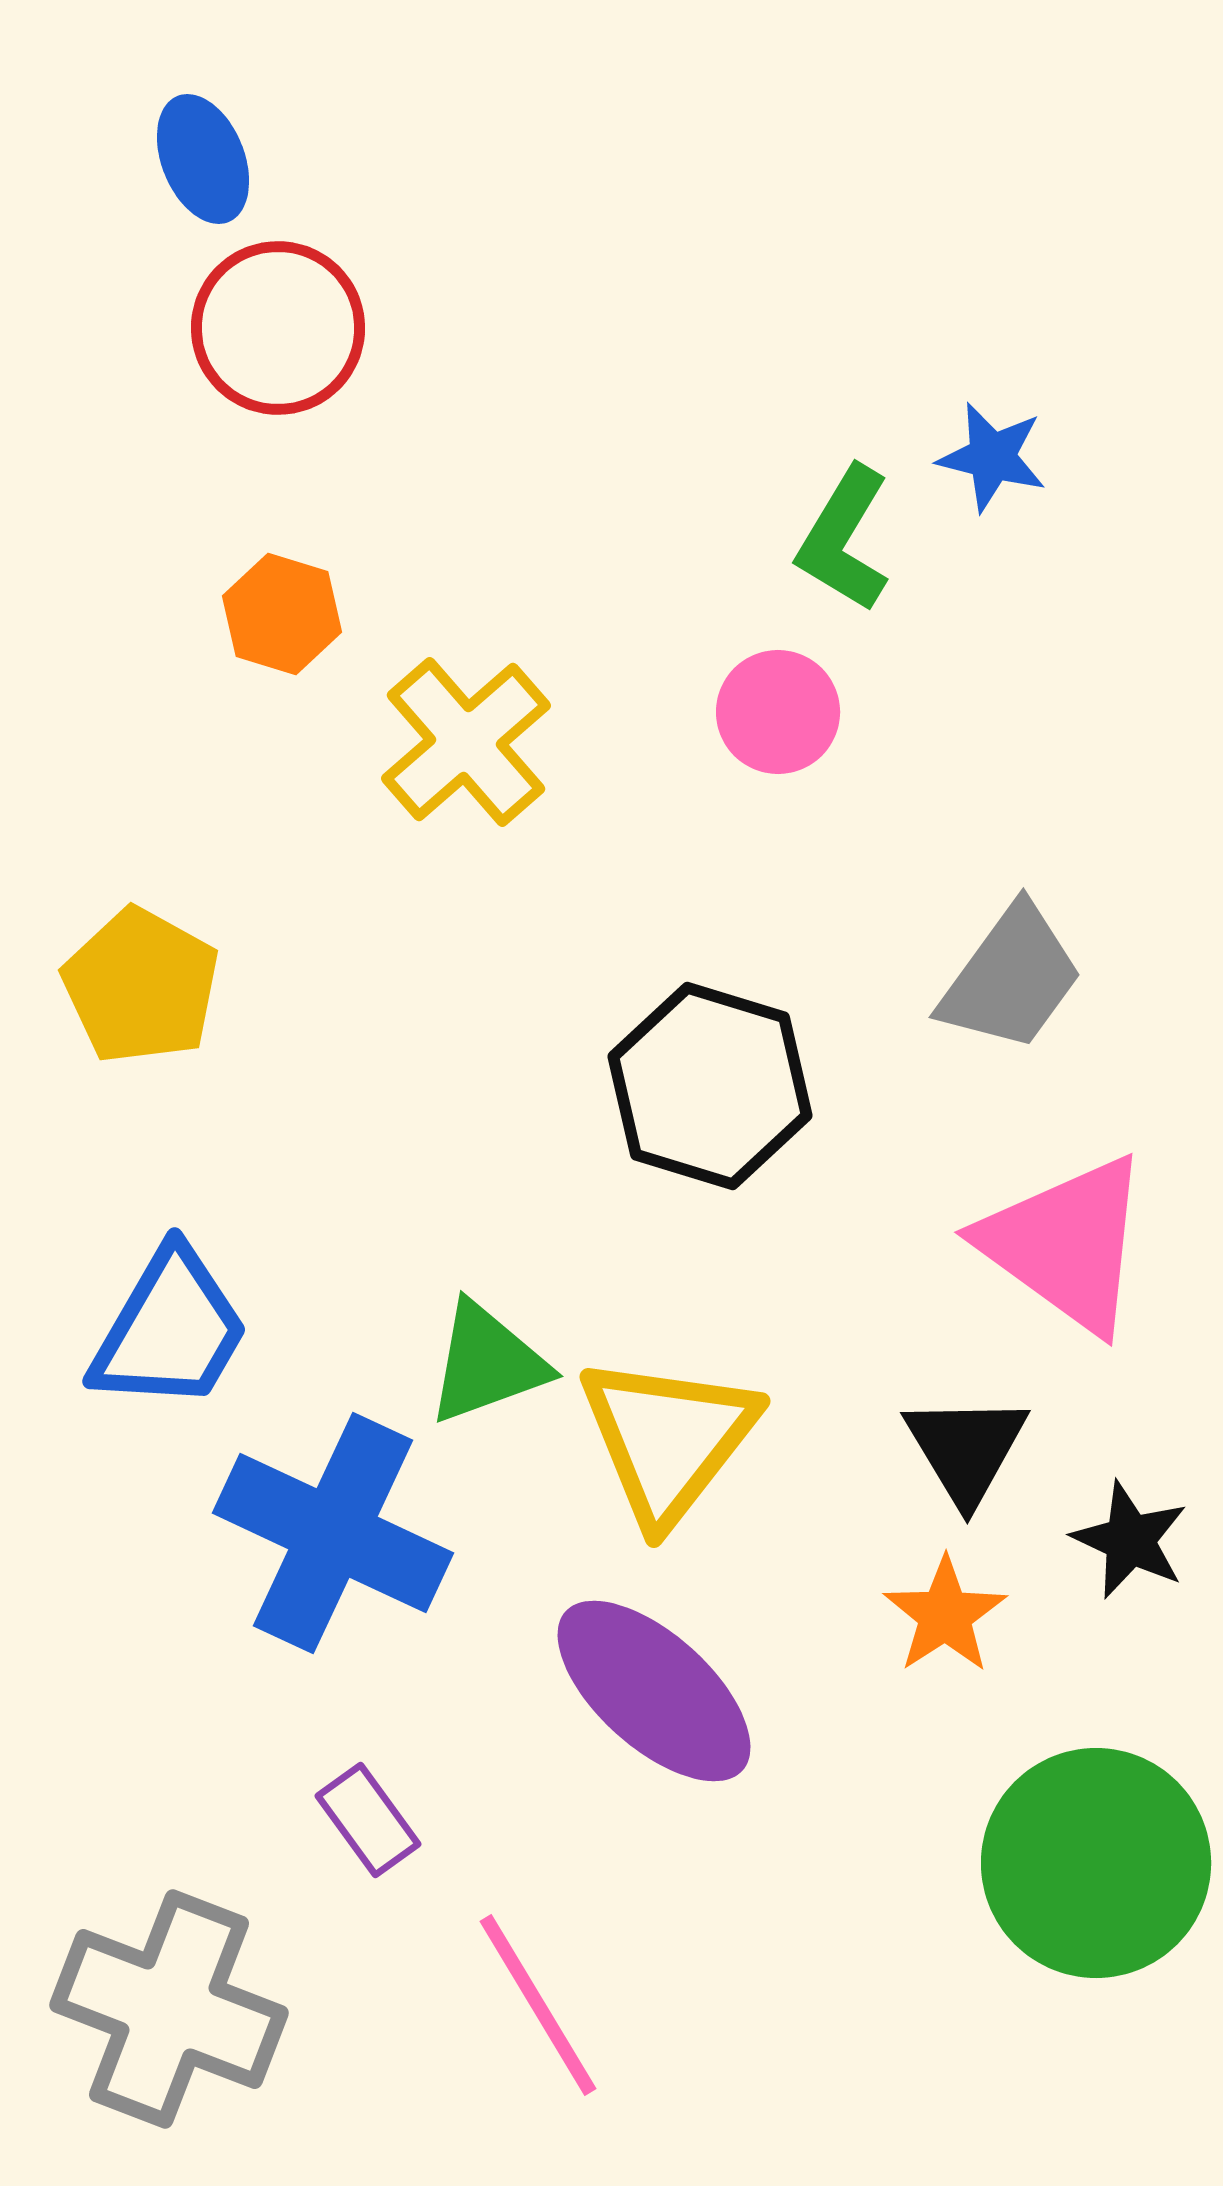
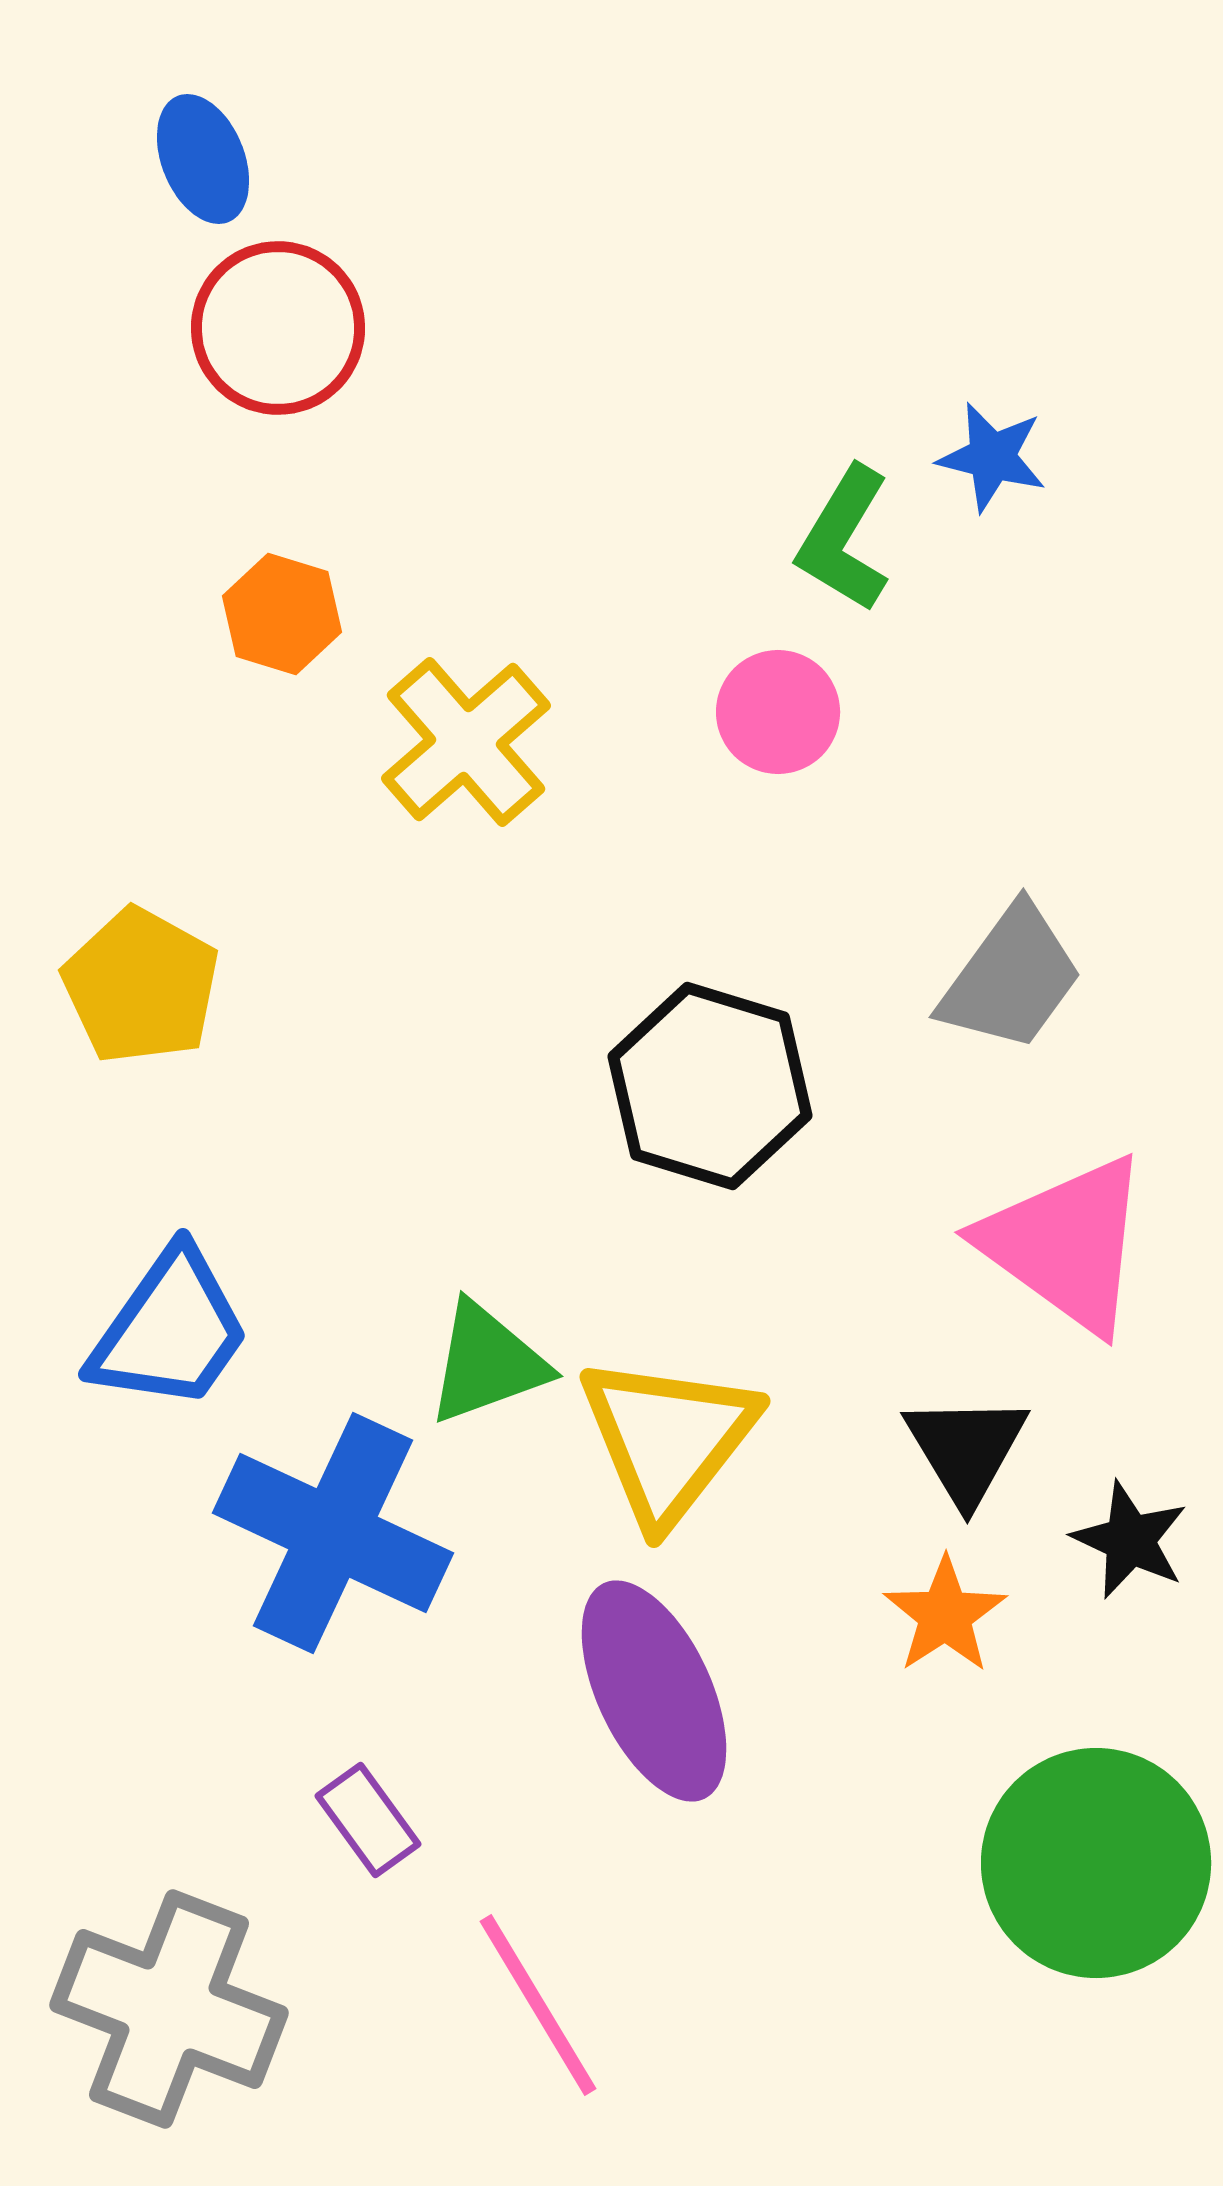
blue trapezoid: rotated 5 degrees clockwise
purple ellipse: rotated 23 degrees clockwise
